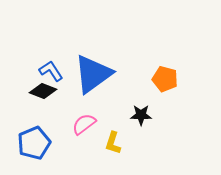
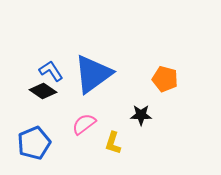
black diamond: rotated 12 degrees clockwise
